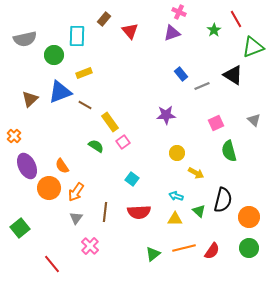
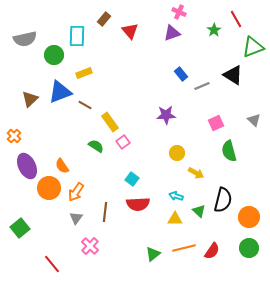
red semicircle at (139, 212): moved 1 px left, 8 px up
